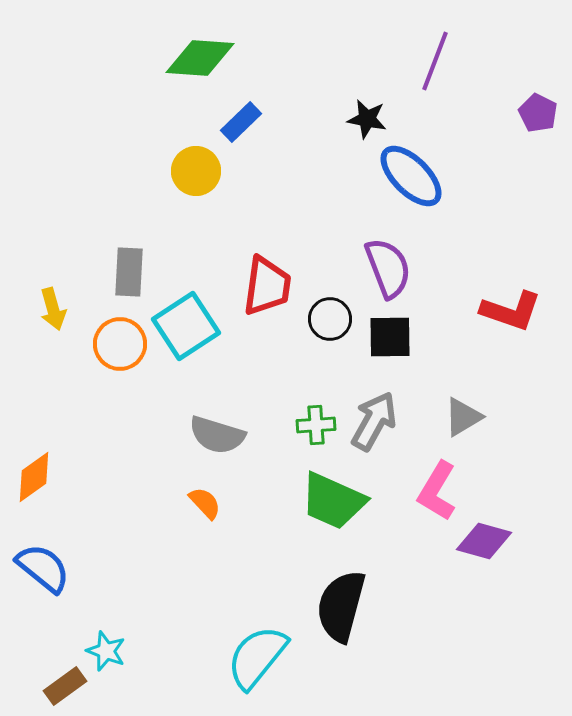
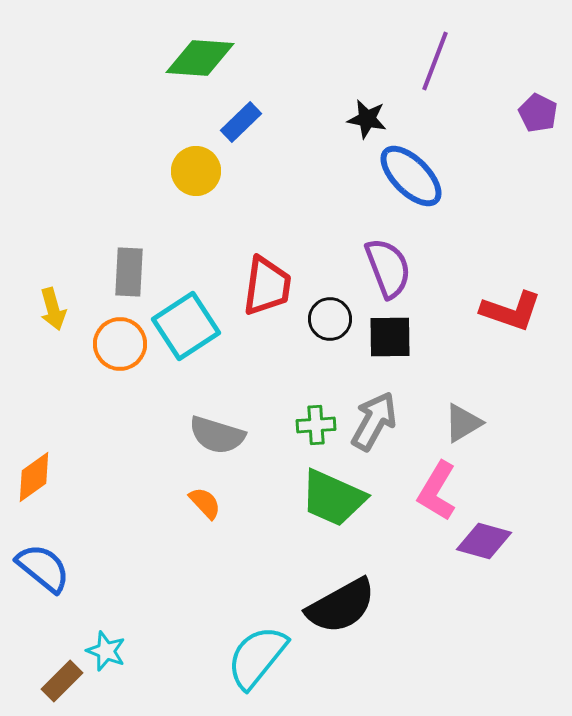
gray triangle: moved 6 px down
green trapezoid: moved 3 px up
black semicircle: rotated 134 degrees counterclockwise
brown rectangle: moved 3 px left, 5 px up; rotated 9 degrees counterclockwise
